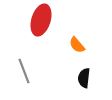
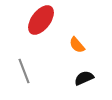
red ellipse: rotated 20 degrees clockwise
black semicircle: rotated 60 degrees clockwise
